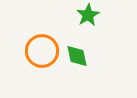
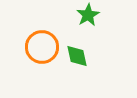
orange circle: moved 4 px up
